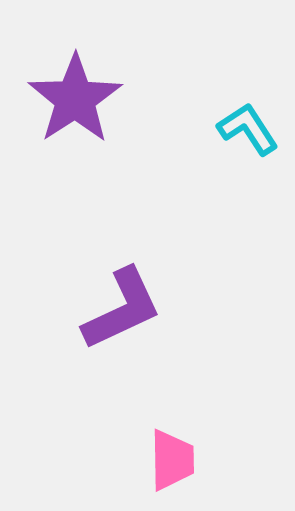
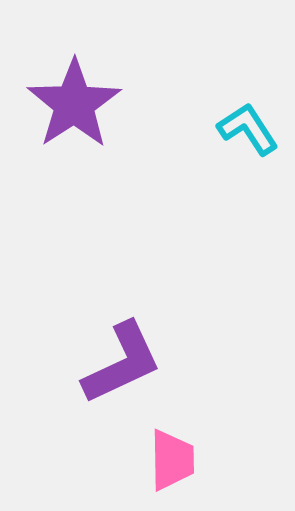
purple star: moved 1 px left, 5 px down
purple L-shape: moved 54 px down
